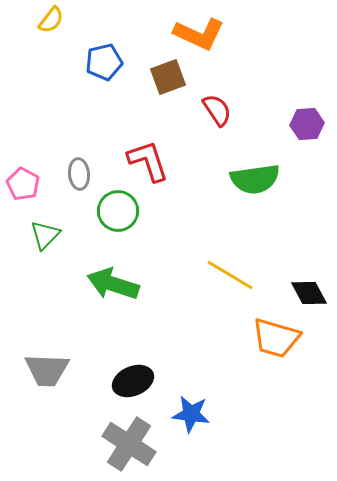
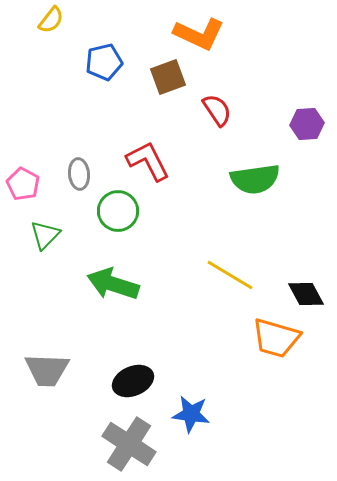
red L-shape: rotated 9 degrees counterclockwise
black diamond: moved 3 px left, 1 px down
